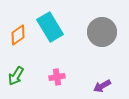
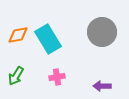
cyan rectangle: moved 2 px left, 12 px down
orange diamond: rotated 25 degrees clockwise
purple arrow: rotated 30 degrees clockwise
